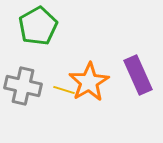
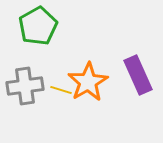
orange star: moved 1 px left
gray cross: moved 2 px right; rotated 21 degrees counterclockwise
yellow line: moved 3 px left
